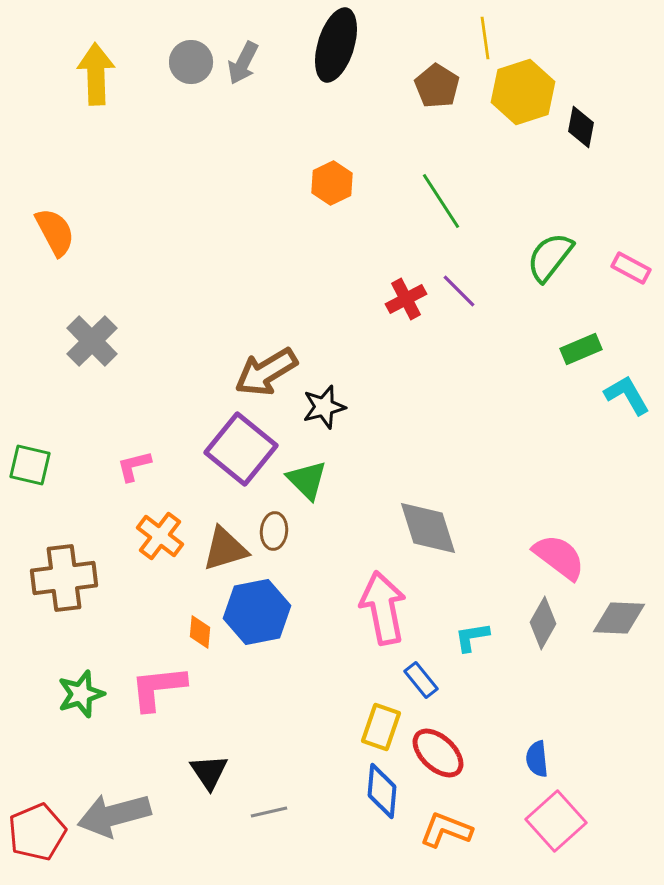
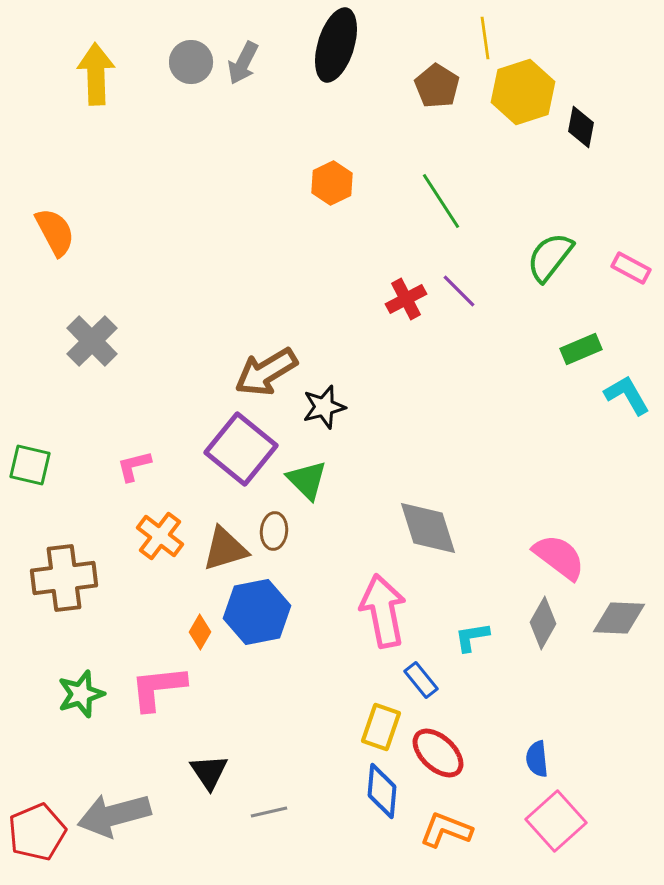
pink arrow at (383, 608): moved 3 px down
orange diamond at (200, 632): rotated 24 degrees clockwise
